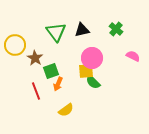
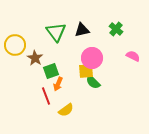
red line: moved 10 px right, 5 px down
